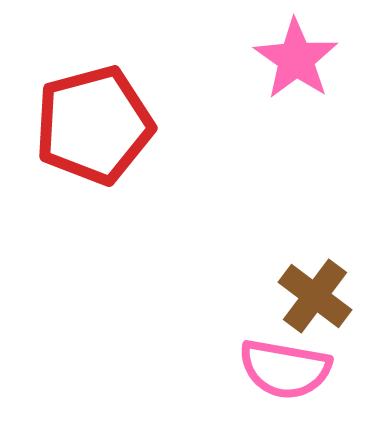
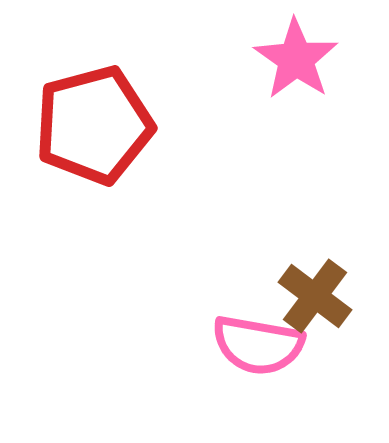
pink semicircle: moved 27 px left, 24 px up
